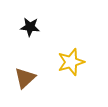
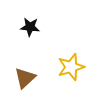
yellow star: moved 5 px down
